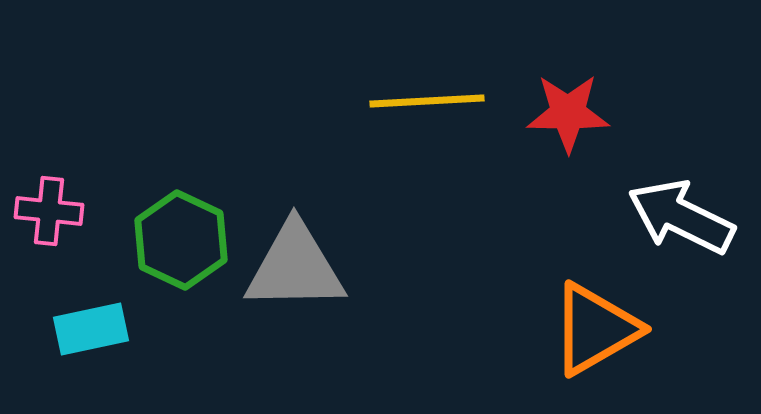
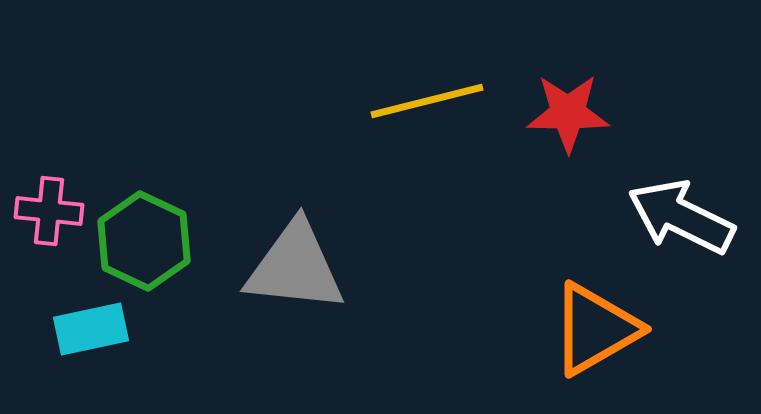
yellow line: rotated 11 degrees counterclockwise
green hexagon: moved 37 px left, 1 px down
gray triangle: rotated 7 degrees clockwise
